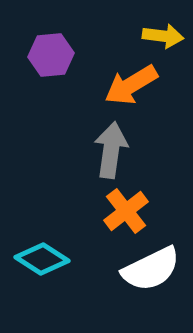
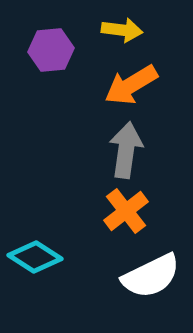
yellow arrow: moved 41 px left, 6 px up
purple hexagon: moved 5 px up
gray arrow: moved 15 px right
cyan diamond: moved 7 px left, 2 px up
white semicircle: moved 7 px down
